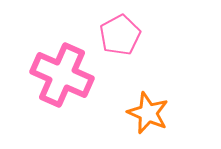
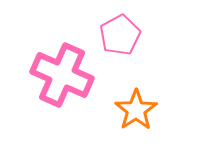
orange star: moved 12 px left, 3 px up; rotated 15 degrees clockwise
